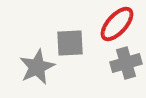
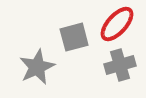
gray square: moved 4 px right, 6 px up; rotated 12 degrees counterclockwise
gray cross: moved 6 px left, 2 px down
